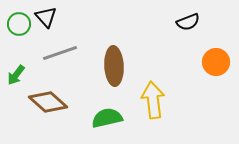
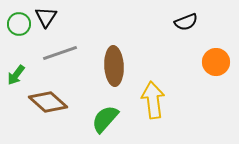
black triangle: rotated 15 degrees clockwise
black semicircle: moved 2 px left
green semicircle: moved 2 px left, 1 px down; rotated 36 degrees counterclockwise
